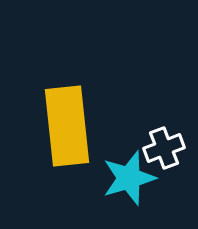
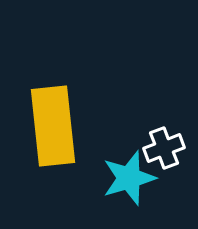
yellow rectangle: moved 14 px left
